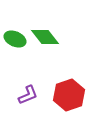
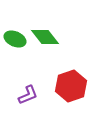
red hexagon: moved 2 px right, 9 px up
